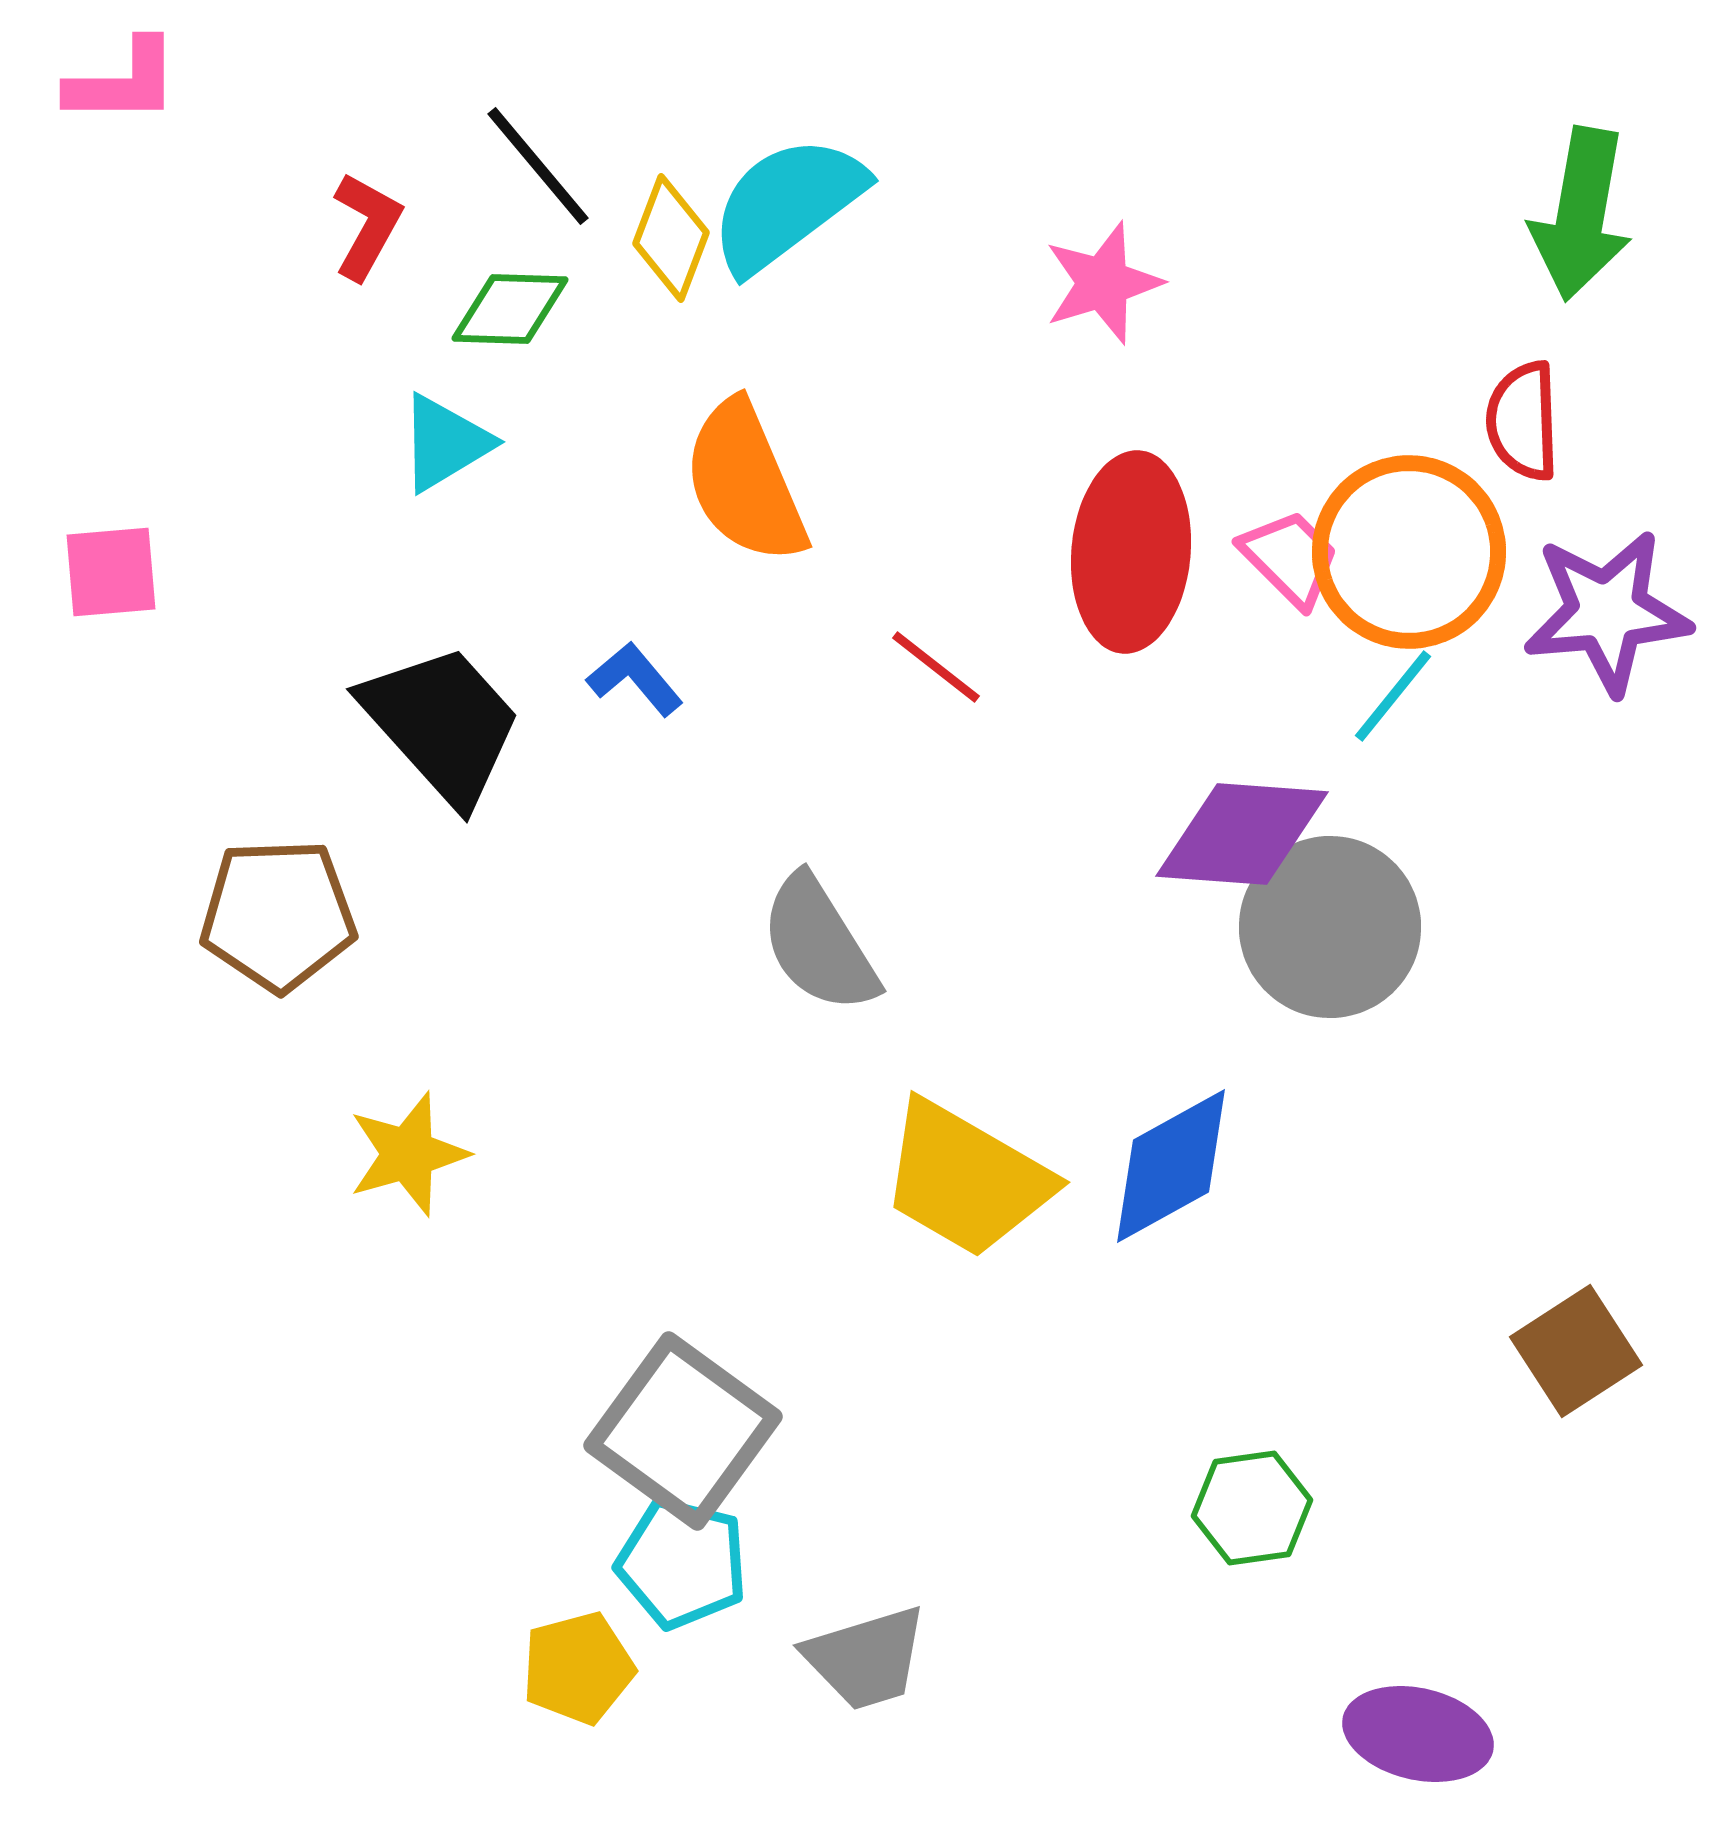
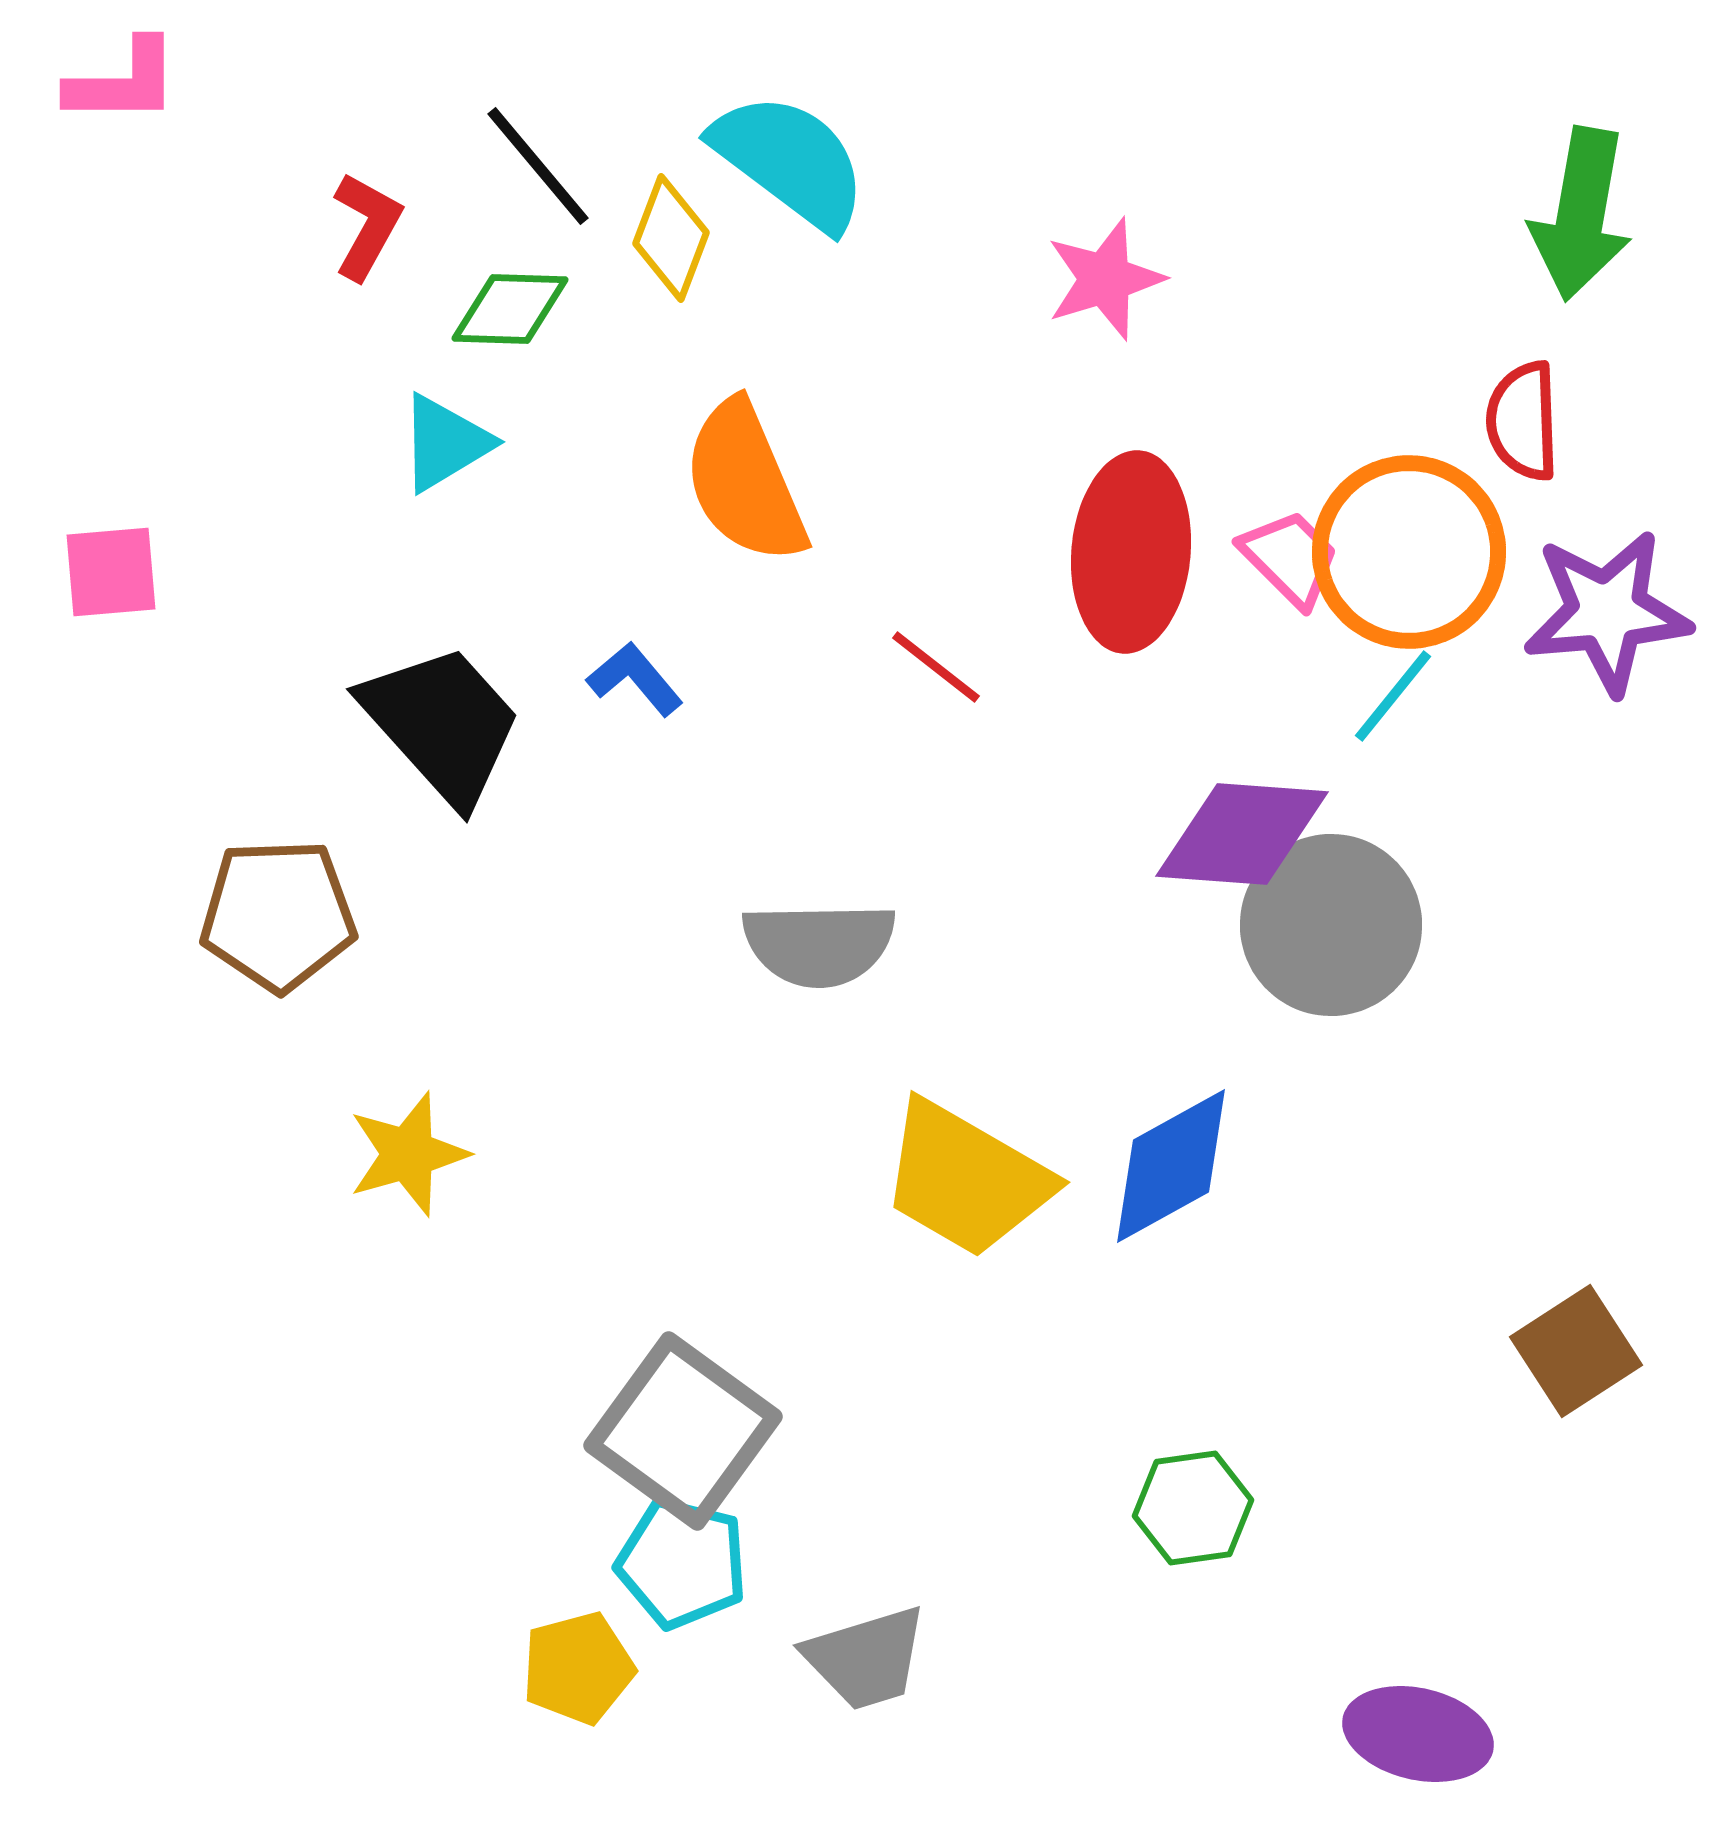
cyan semicircle: moved 3 px right, 43 px up; rotated 74 degrees clockwise
pink star: moved 2 px right, 4 px up
gray circle: moved 1 px right, 2 px up
gray semicircle: rotated 59 degrees counterclockwise
green hexagon: moved 59 px left
